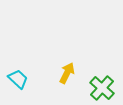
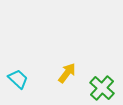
yellow arrow: rotated 10 degrees clockwise
